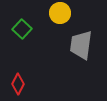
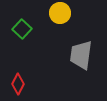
gray trapezoid: moved 10 px down
